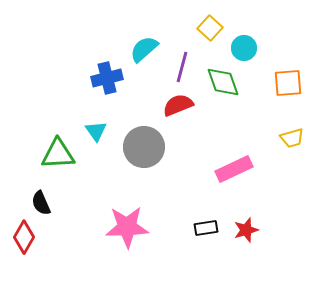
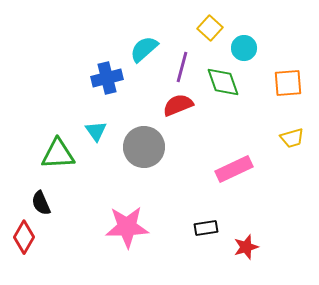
red star: moved 17 px down
